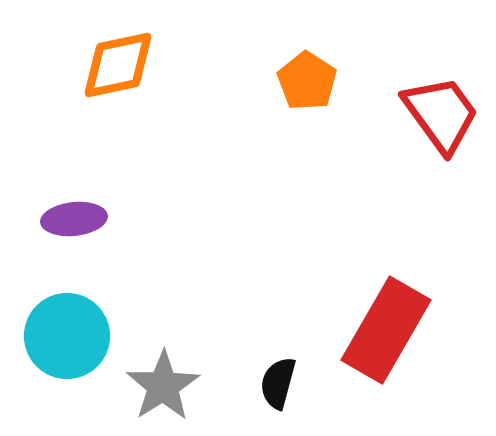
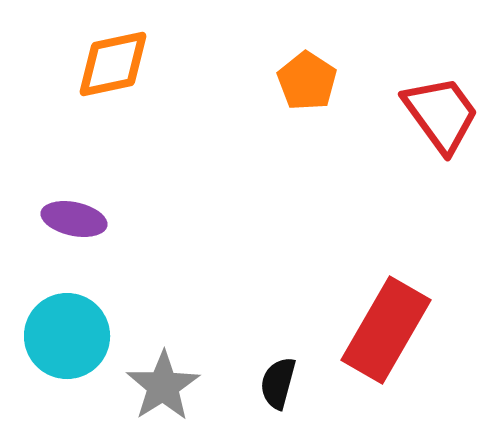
orange diamond: moved 5 px left, 1 px up
purple ellipse: rotated 18 degrees clockwise
